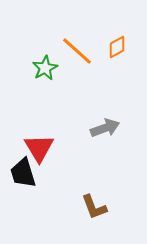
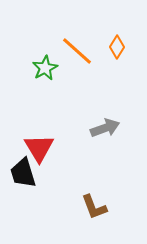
orange diamond: rotated 30 degrees counterclockwise
